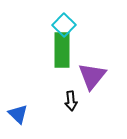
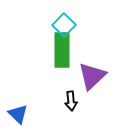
purple triangle: rotated 8 degrees clockwise
